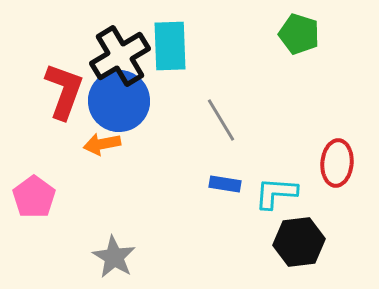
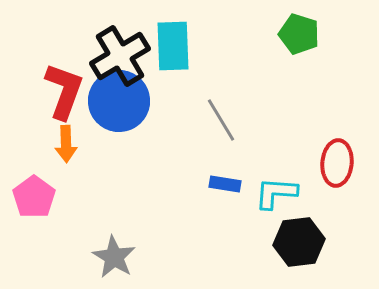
cyan rectangle: moved 3 px right
orange arrow: moved 36 px left; rotated 81 degrees counterclockwise
